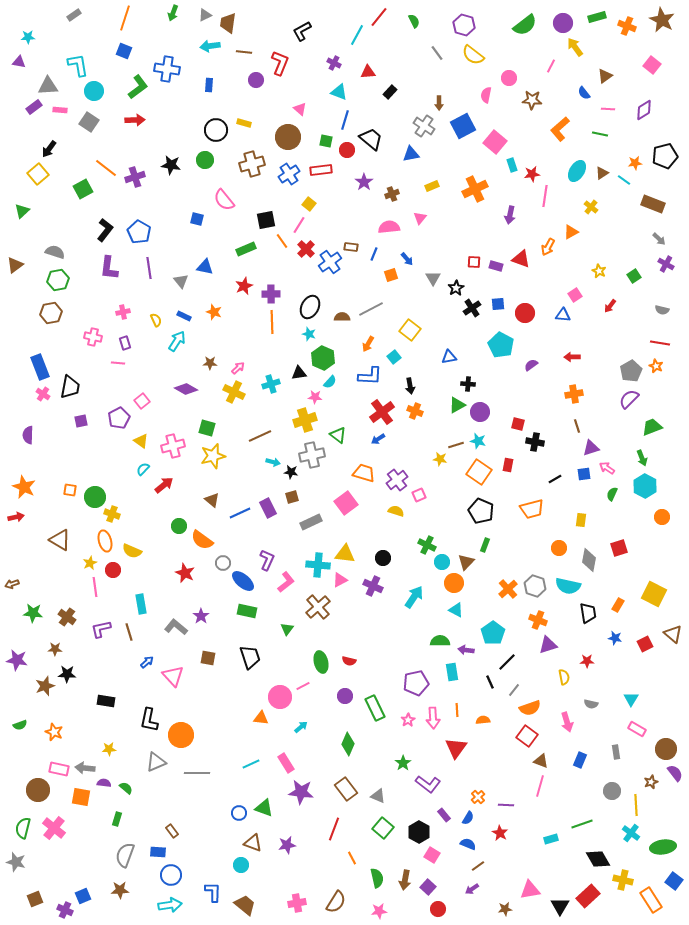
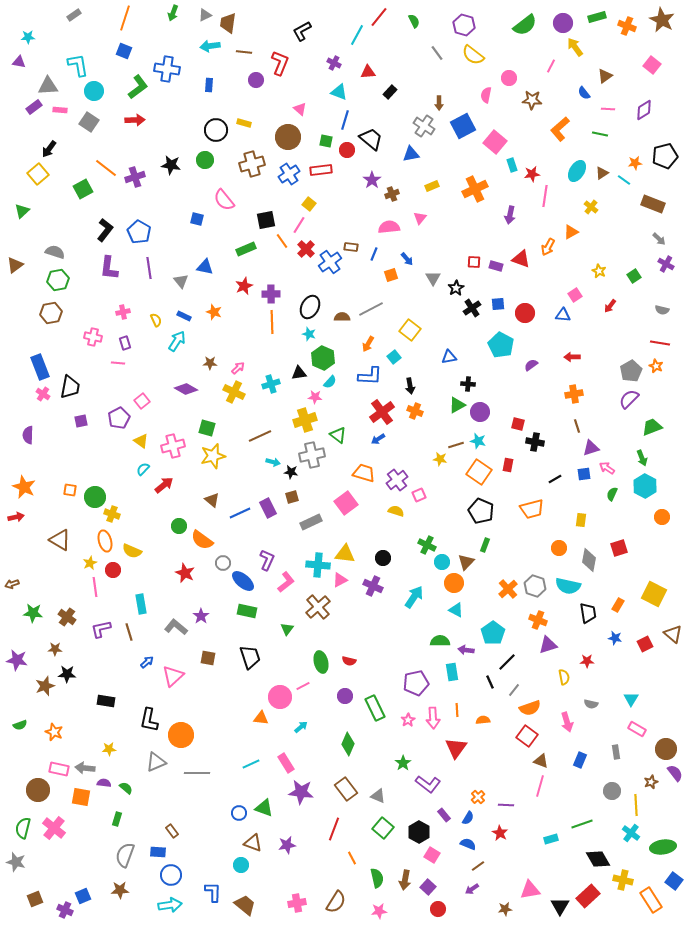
purple star at (364, 182): moved 8 px right, 2 px up
pink triangle at (173, 676): rotated 30 degrees clockwise
